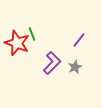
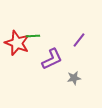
green line: moved 1 px right, 2 px down; rotated 72 degrees counterclockwise
purple L-shape: moved 4 px up; rotated 20 degrees clockwise
gray star: moved 1 px left, 11 px down; rotated 16 degrees clockwise
